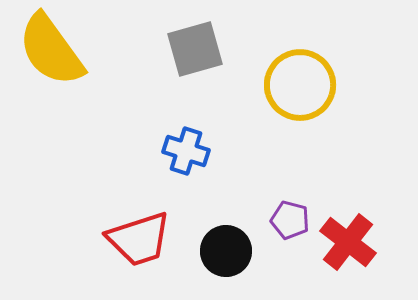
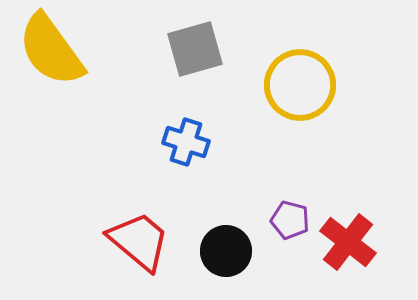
blue cross: moved 9 px up
red trapezoid: moved 2 px down; rotated 122 degrees counterclockwise
